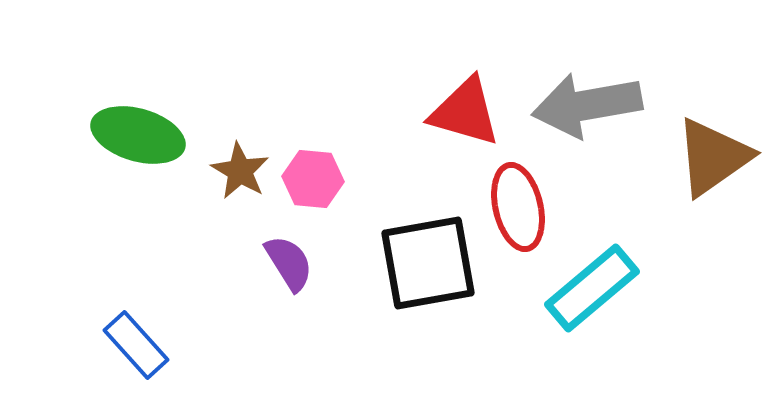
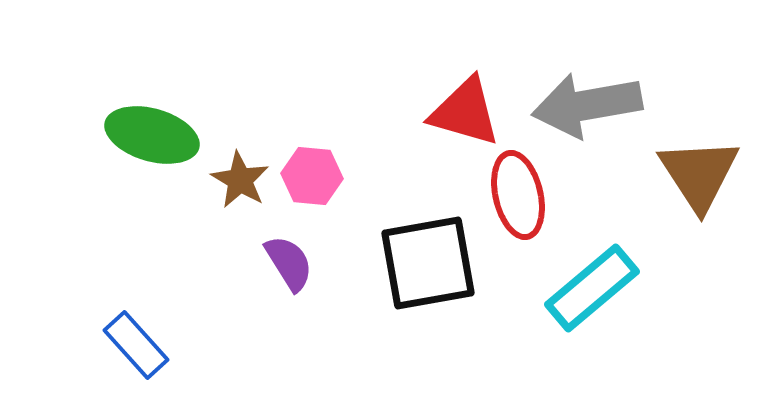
green ellipse: moved 14 px right
brown triangle: moved 14 px left, 17 px down; rotated 28 degrees counterclockwise
brown star: moved 9 px down
pink hexagon: moved 1 px left, 3 px up
red ellipse: moved 12 px up
